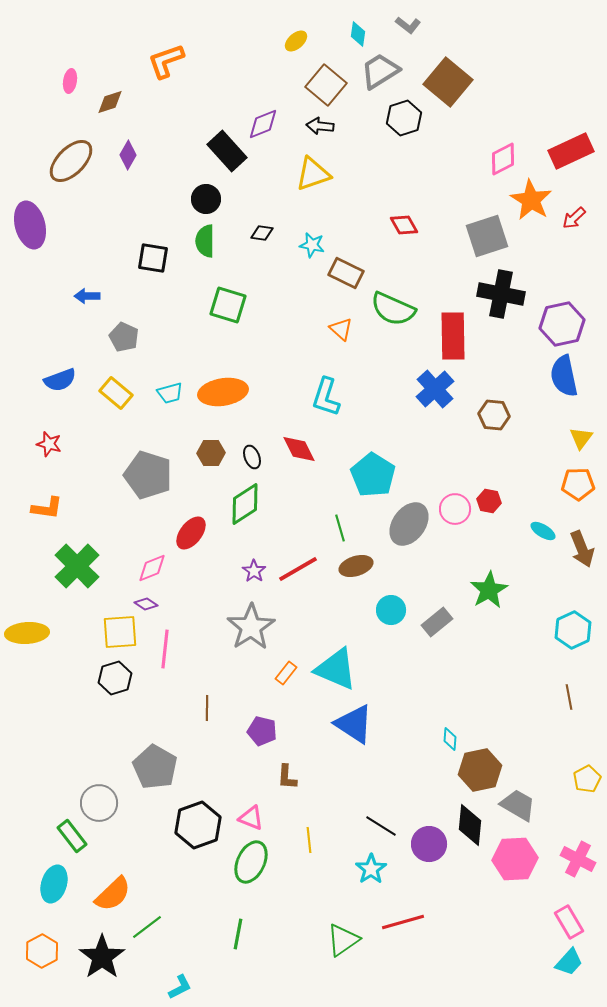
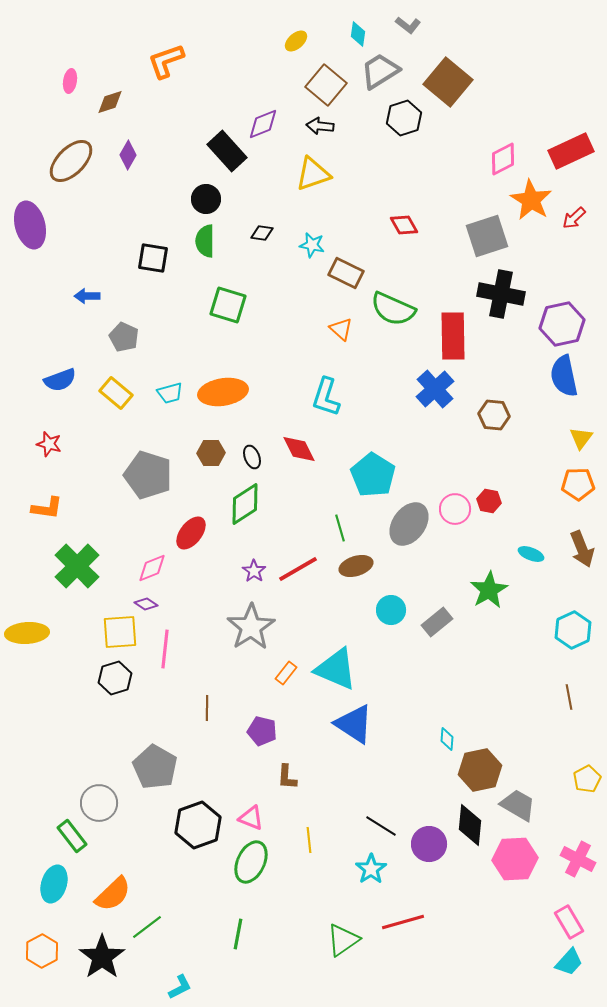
cyan ellipse at (543, 531): moved 12 px left, 23 px down; rotated 10 degrees counterclockwise
cyan diamond at (450, 739): moved 3 px left
